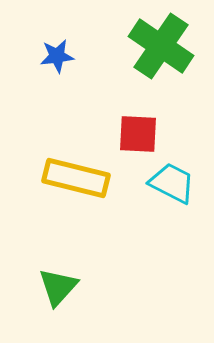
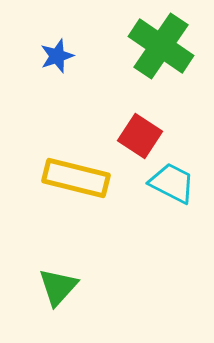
blue star: rotated 12 degrees counterclockwise
red square: moved 2 px right, 2 px down; rotated 30 degrees clockwise
